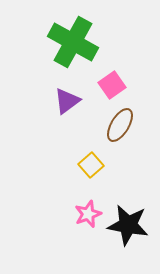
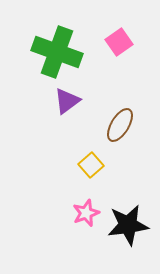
green cross: moved 16 px left, 10 px down; rotated 9 degrees counterclockwise
pink square: moved 7 px right, 43 px up
pink star: moved 2 px left, 1 px up
black star: rotated 18 degrees counterclockwise
